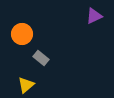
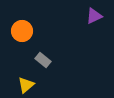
orange circle: moved 3 px up
gray rectangle: moved 2 px right, 2 px down
